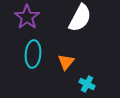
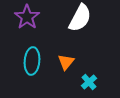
cyan ellipse: moved 1 px left, 7 px down
cyan cross: moved 2 px right, 2 px up; rotated 21 degrees clockwise
